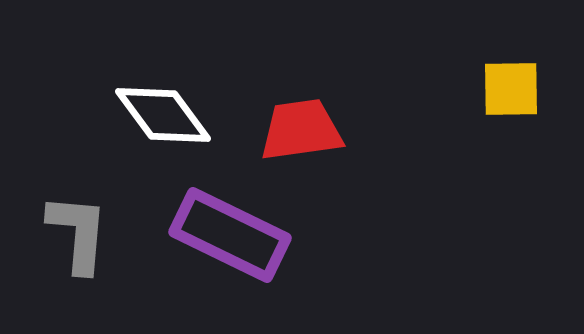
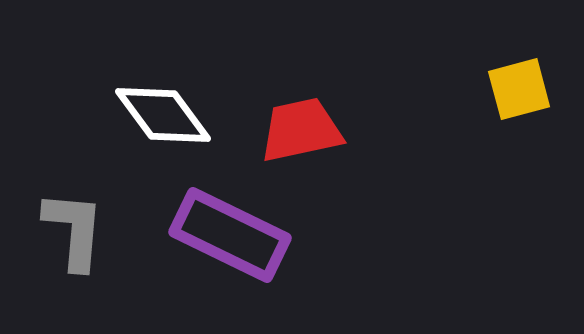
yellow square: moved 8 px right; rotated 14 degrees counterclockwise
red trapezoid: rotated 4 degrees counterclockwise
gray L-shape: moved 4 px left, 3 px up
